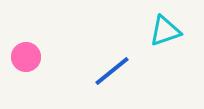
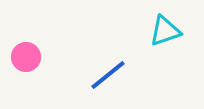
blue line: moved 4 px left, 4 px down
